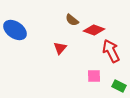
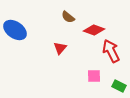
brown semicircle: moved 4 px left, 3 px up
